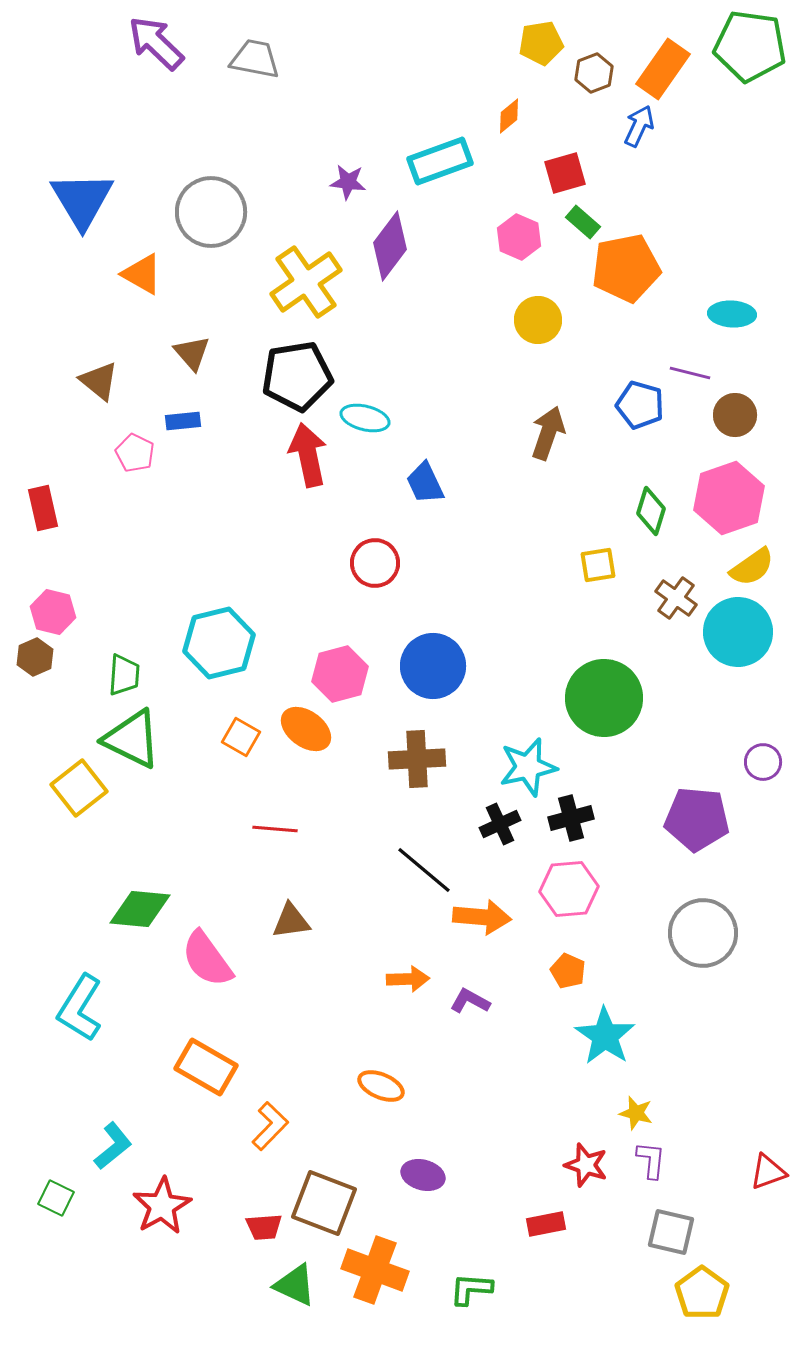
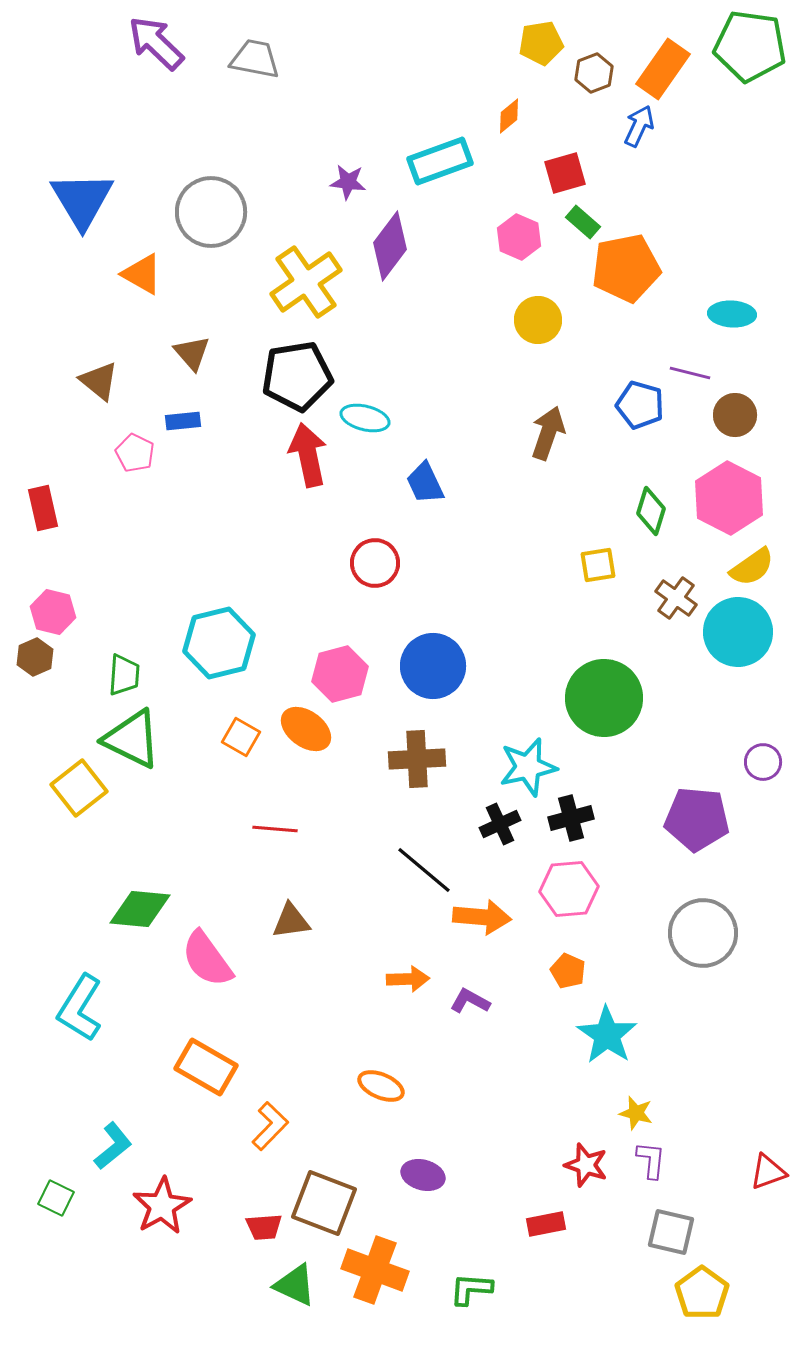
pink hexagon at (729, 498): rotated 14 degrees counterclockwise
cyan star at (605, 1036): moved 2 px right, 1 px up
